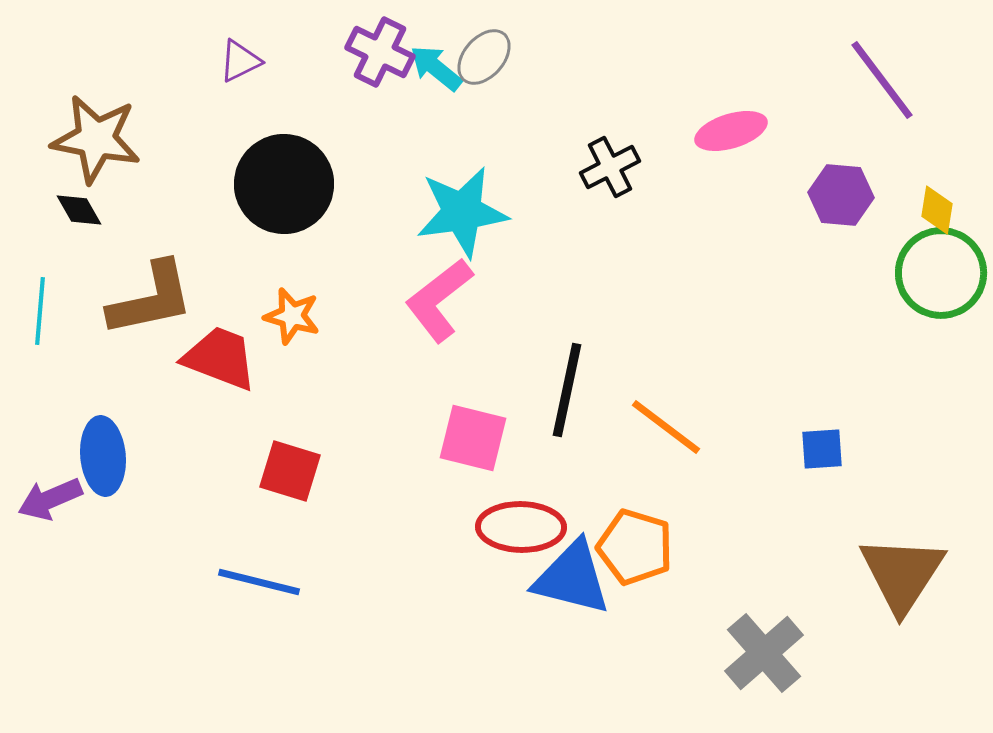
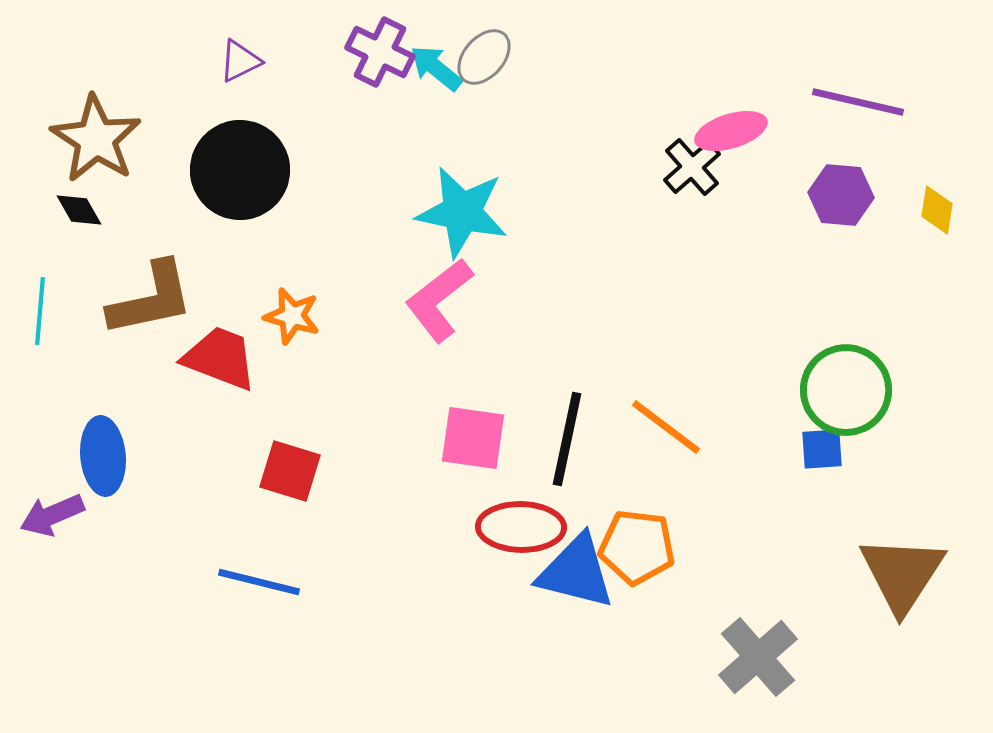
purple line: moved 24 px left, 22 px down; rotated 40 degrees counterclockwise
brown star: rotated 22 degrees clockwise
black cross: moved 82 px right; rotated 14 degrees counterclockwise
black circle: moved 44 px left, 14 px up
cyan star: rotated 20 degrees clockwise
green circle: moved 95 px left, 117 px down
black line: moved 49 px down
pink square: rotated 6 degrees counterclockwise
purple arrow: moved 2 px right, 16 px down
orange pentagon: moved 2 px right; rotated 10 degrees counterclockwise
blue triangle: moved 4 px right, 6 px up
gray cross: moved 6 px left, 4 px down
